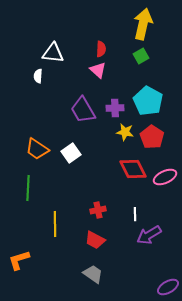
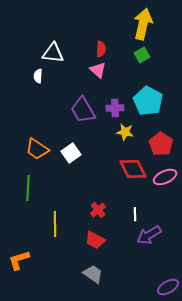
green square: moved 1 px right, 1 px up
red pentagon: moved 9 px right, 7 px down
red cross: rotated 28 degrees counterclockwise
